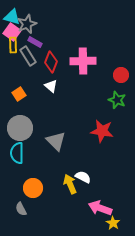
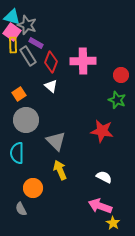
gray star: moved 1 px down; rotated 30 degrees counterclockwise
purple rectangle: moved 1 px right, 1 px down
gray circle: moved 6 px right, 8 px up
white semicircle: moved 21 px right
yellow arrow: moved 10 px left, 14 px up
pink arrow: moved 2 px up
